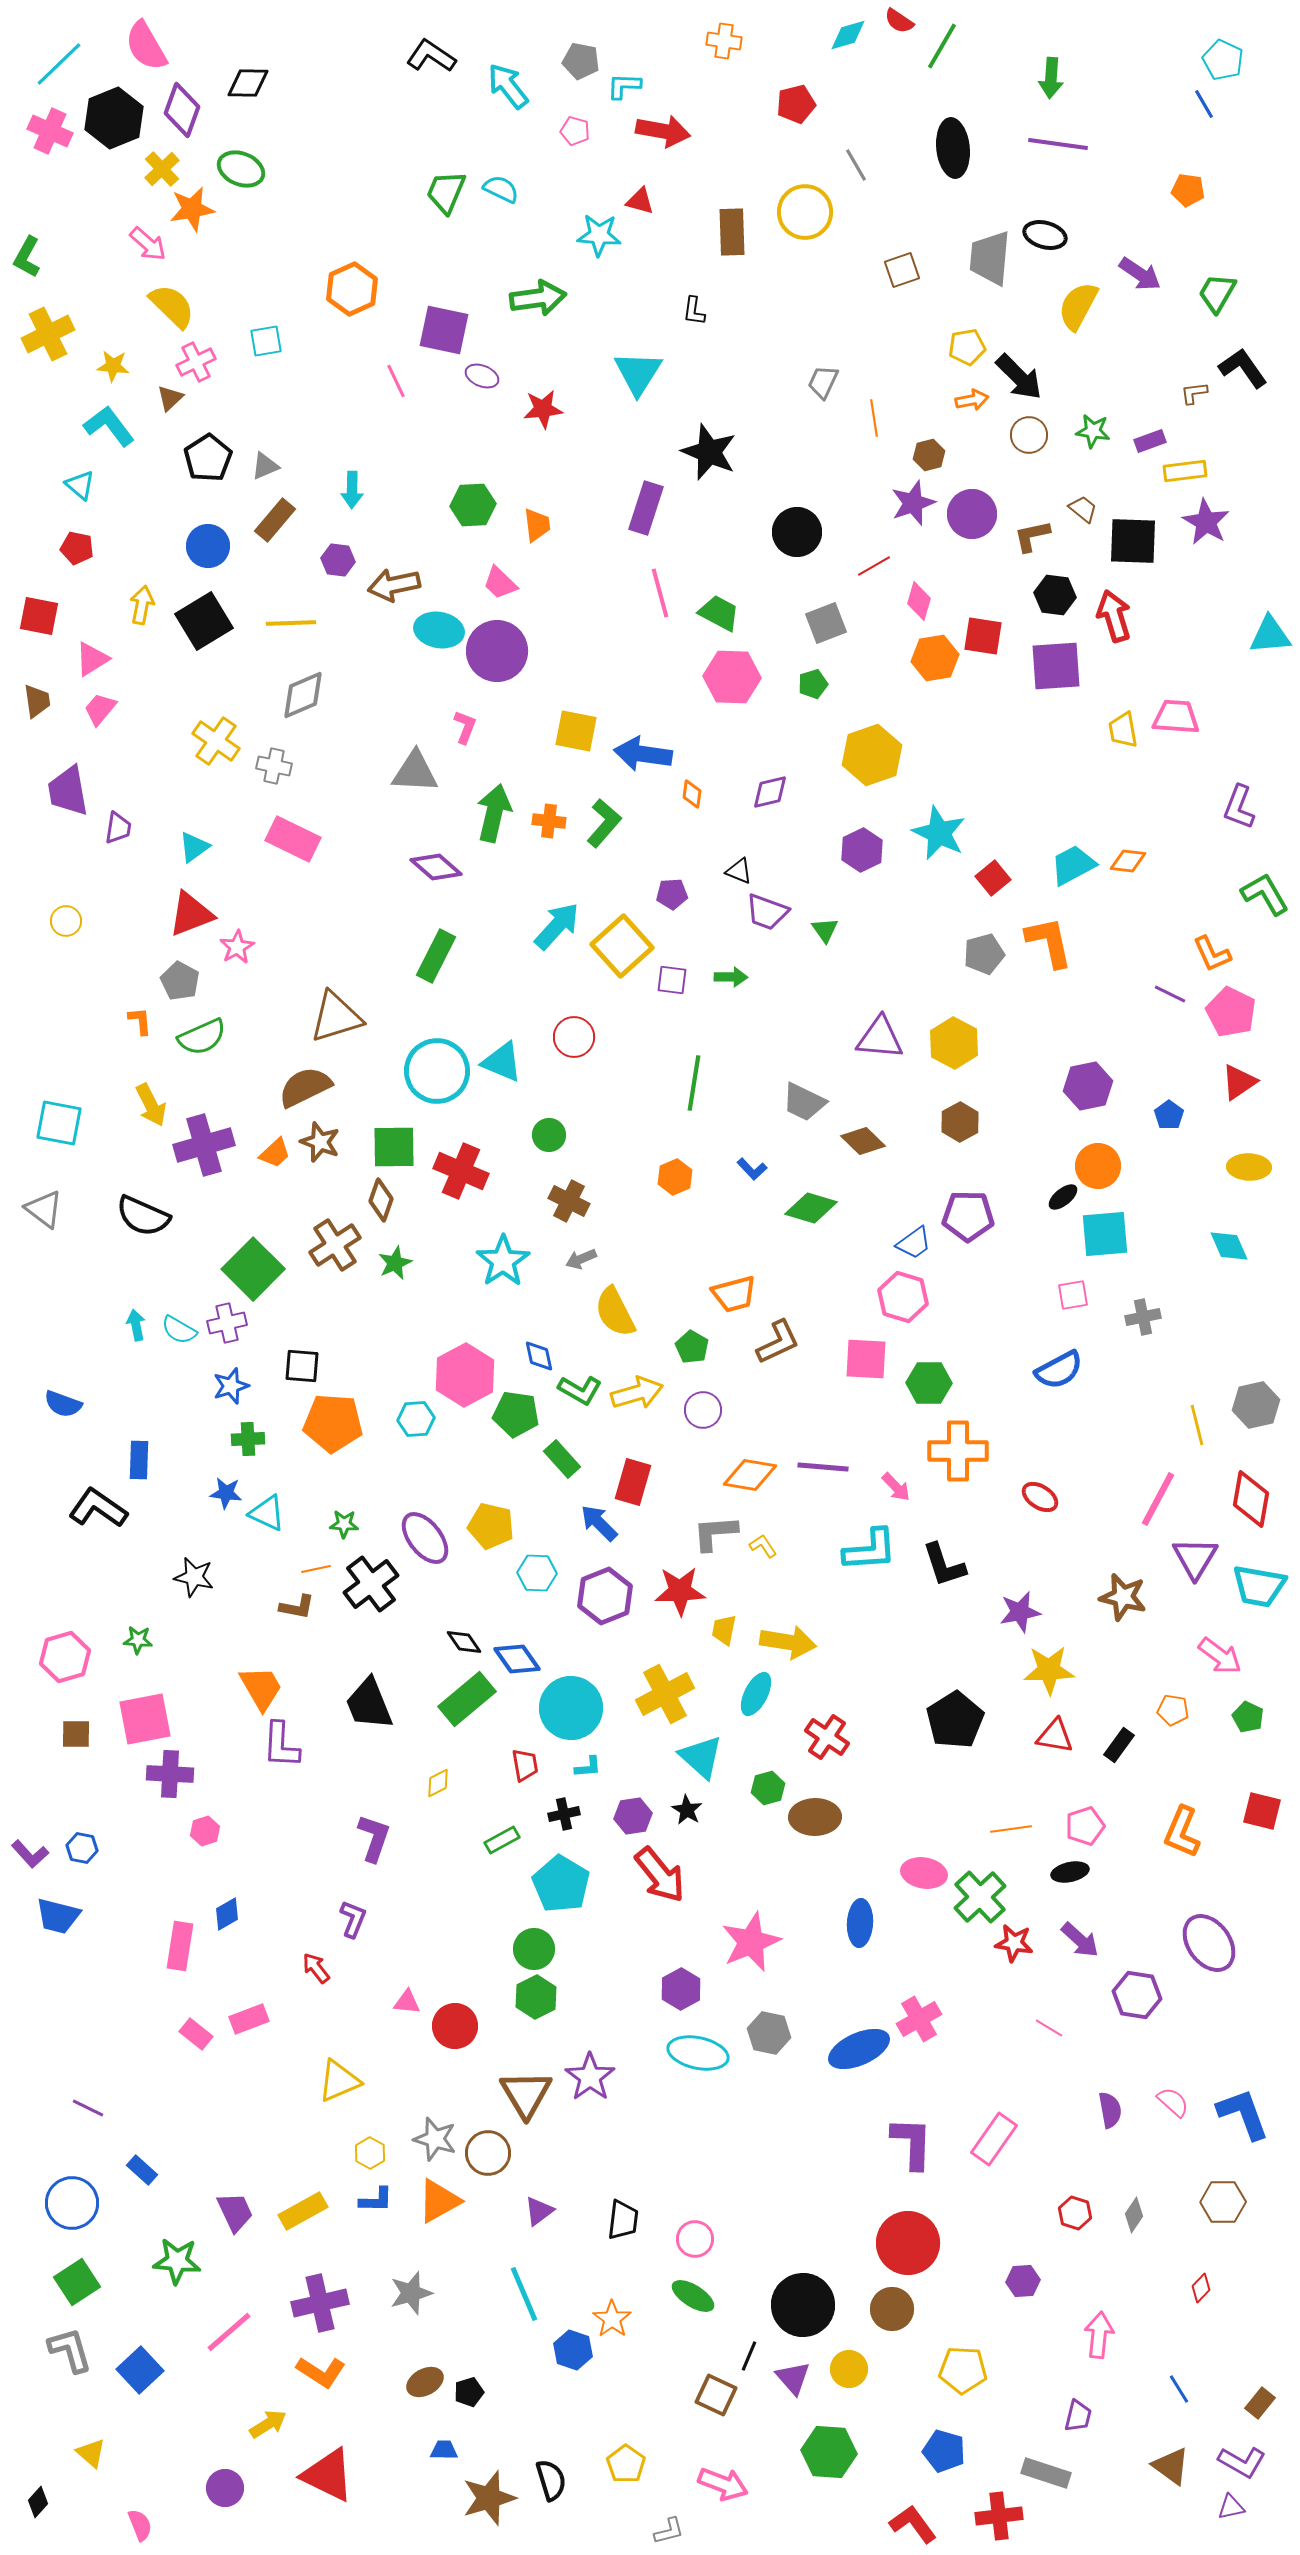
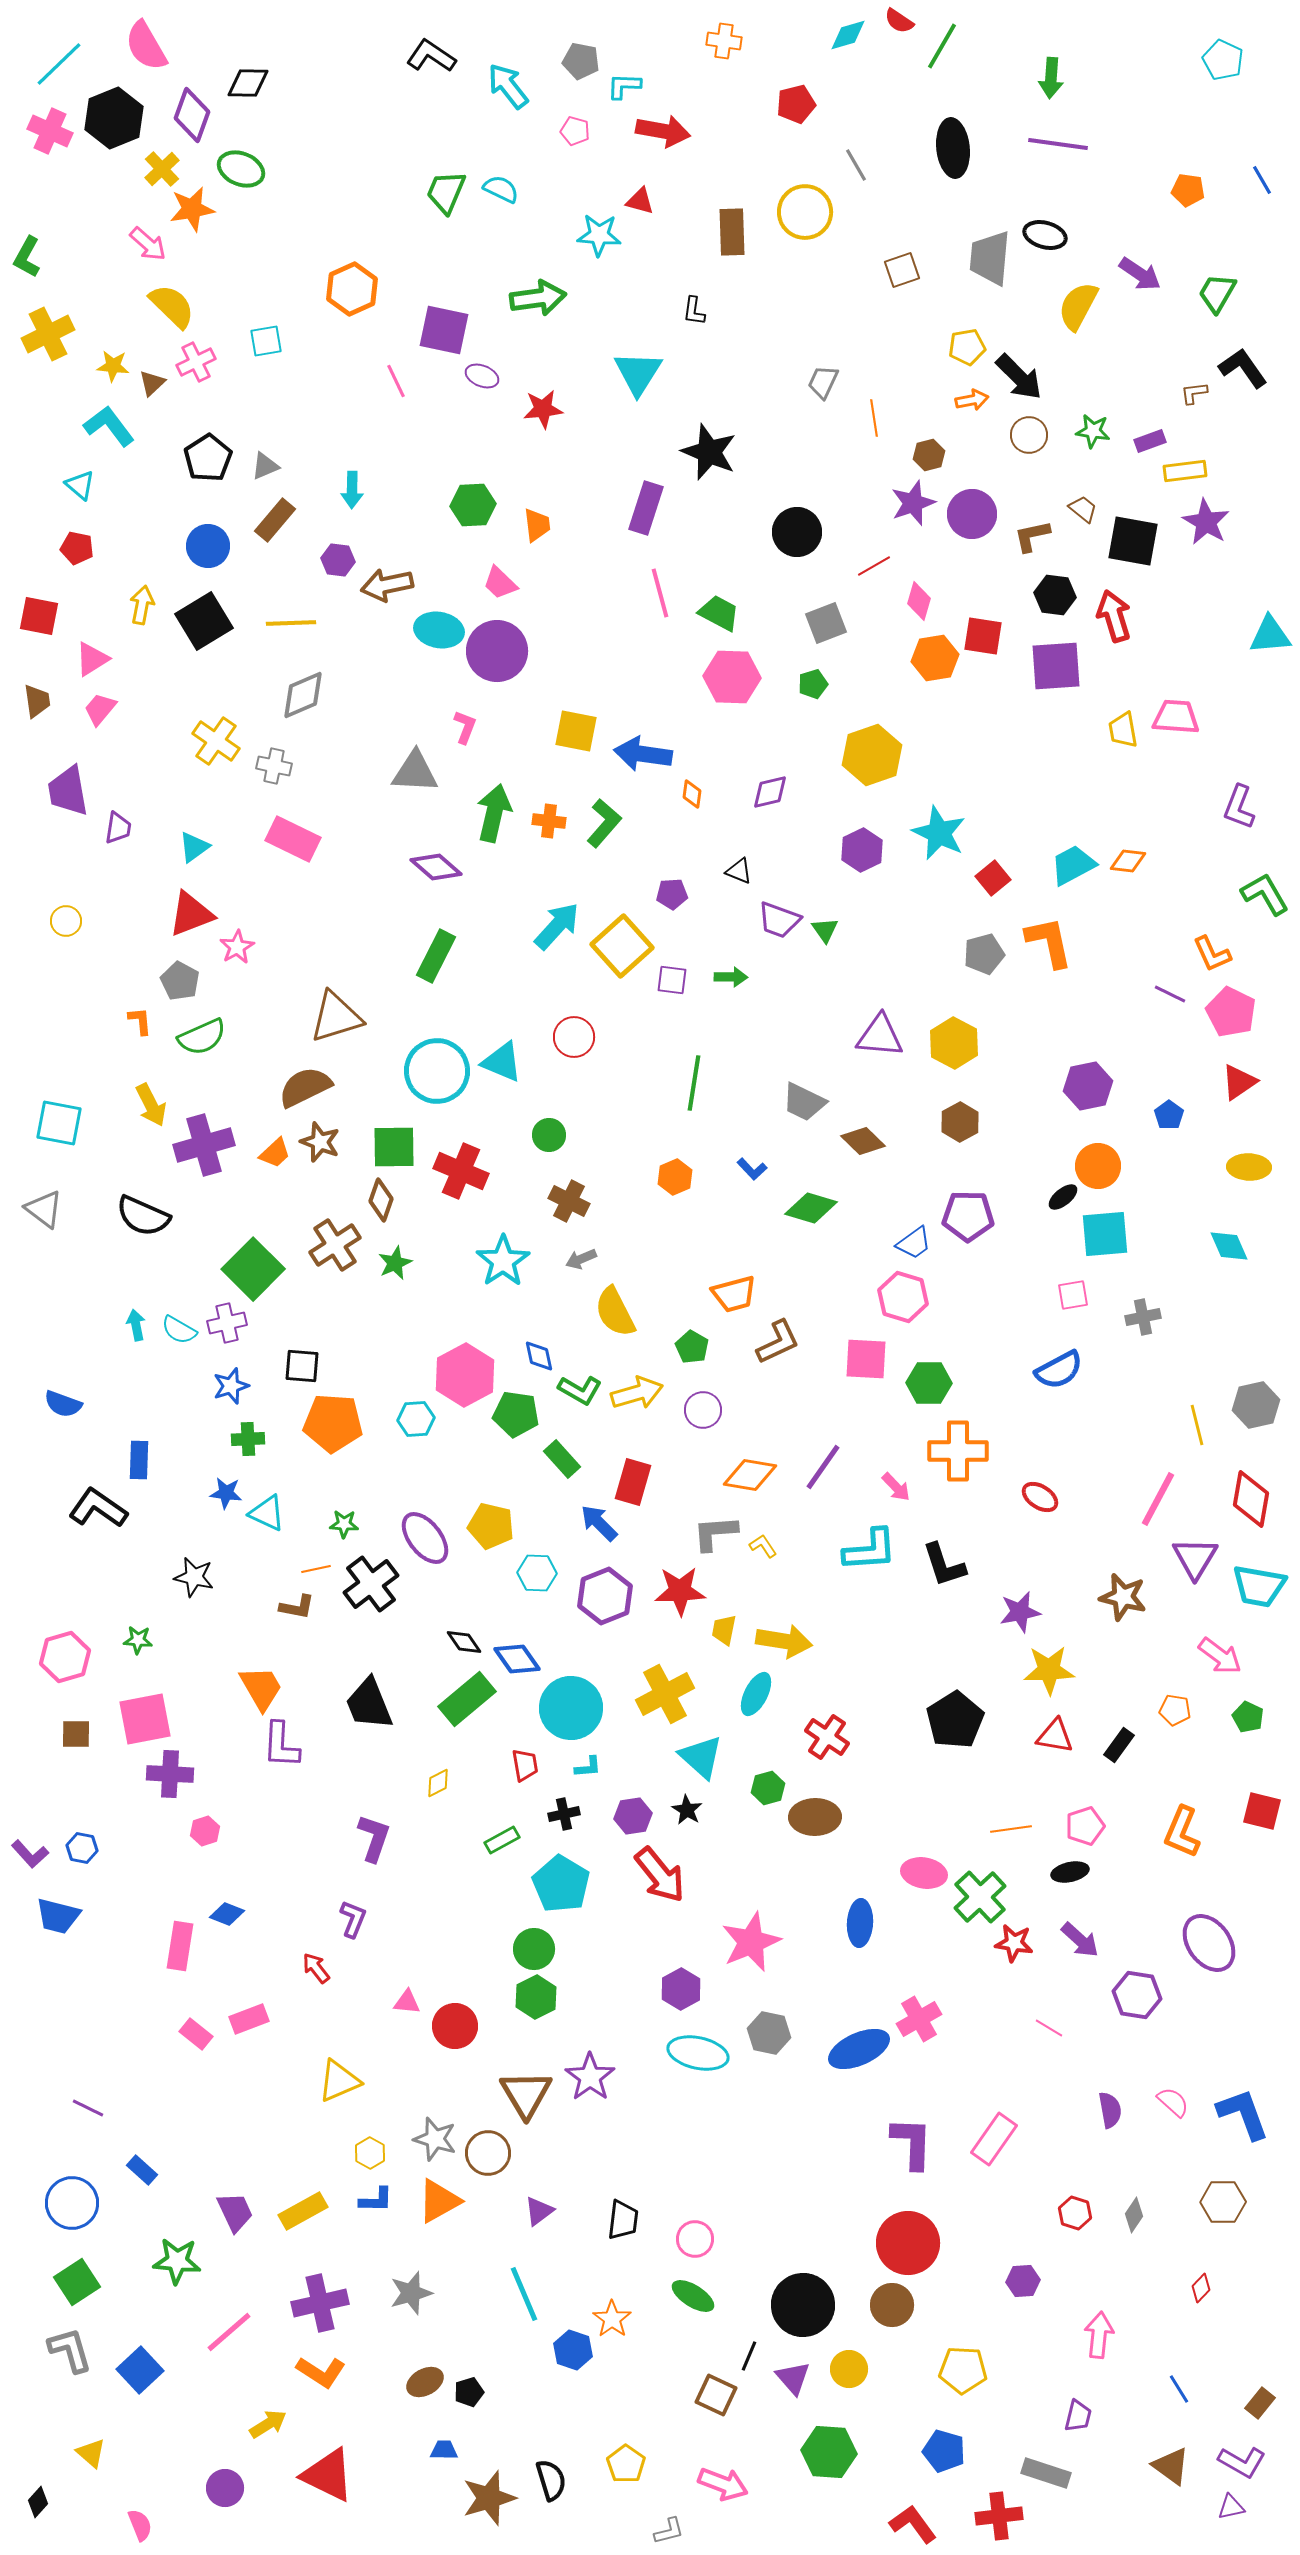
blue line at (1204, 104): moved 58 px right, 76 px down
purple diamond at (182, 110): moved 10 px right, 5 px down
brown triangle at (170, 398): moved 18 px left, 15 px up
black square at (1133, 541): rotated 8 degrees clockwise
brown arrow at (394, 585): moved 7 px left
purple trapezoid at (767, 912): moved 12 px right, 8 px down
purple triangle at (880, 1038): moved 2 px up
purple line at (823, 1467): rotated 60 degrees counterclockwise
yellow arrow at (788, 1642): moved 4 px left, 1 px up
orange pentagon at (1173, 1710): moved 2 px right
blue diamond at (227, 1914): rotated 52 degrees clockwise
brown circle at (892, 2309): moved 4 px up
